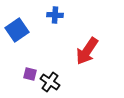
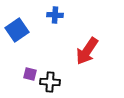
black cross: rotated 30 degrees counterclockwise
